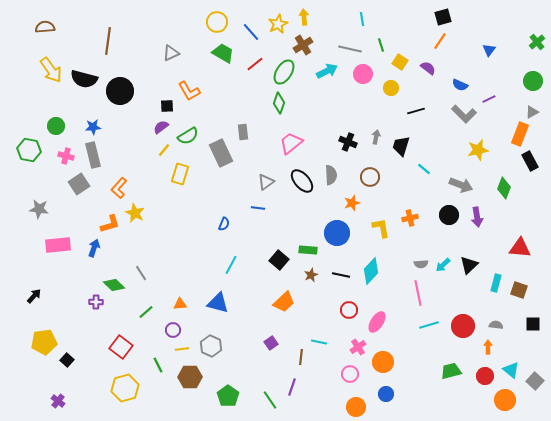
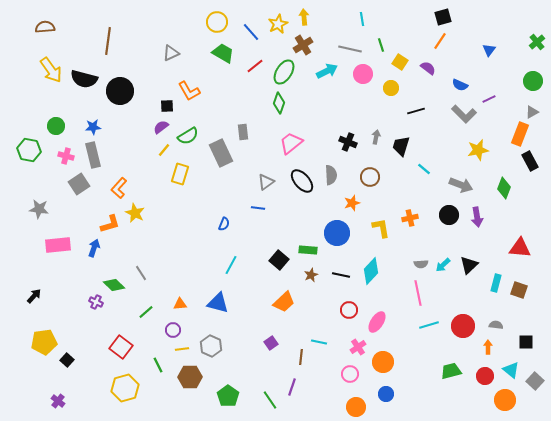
red line at (255, 64): moved 2 px down
purple cross at (96, 302): rotated 24 degrees clockwise
black square at (533, 324): moved 7 px left, 18 px down
